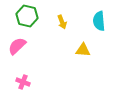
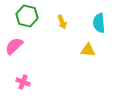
cyan semicircle: moved 2 px down
pink semicircle: moved 3 px left
yellow triangle: moved 5 px right
